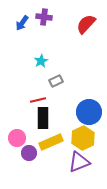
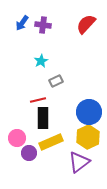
purple cross: moved 1 px left, 8 px down
yellow hexagon: moved 5 px right, 1 px up
purple triangle: rotated 15 degrees counterclockwise
